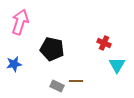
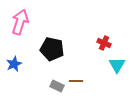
blue star: rotated 14 degrees counterclockwise
